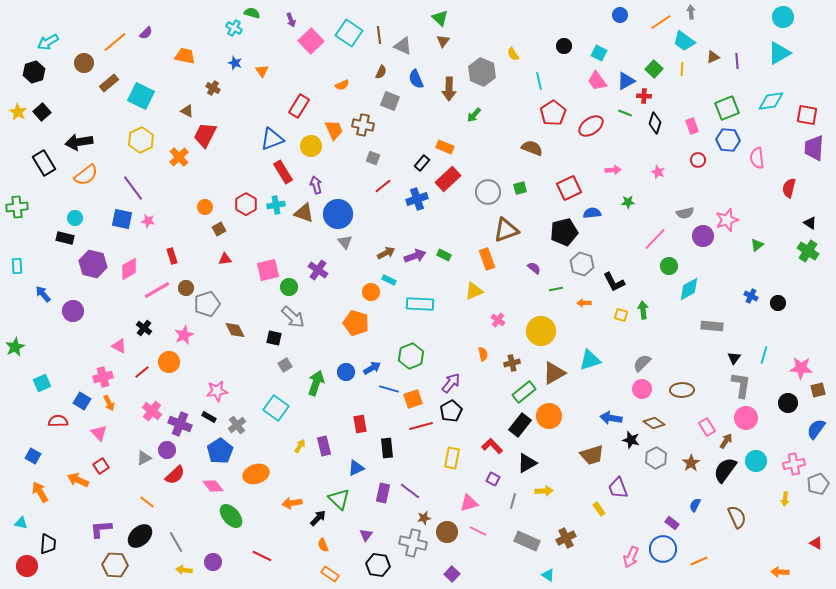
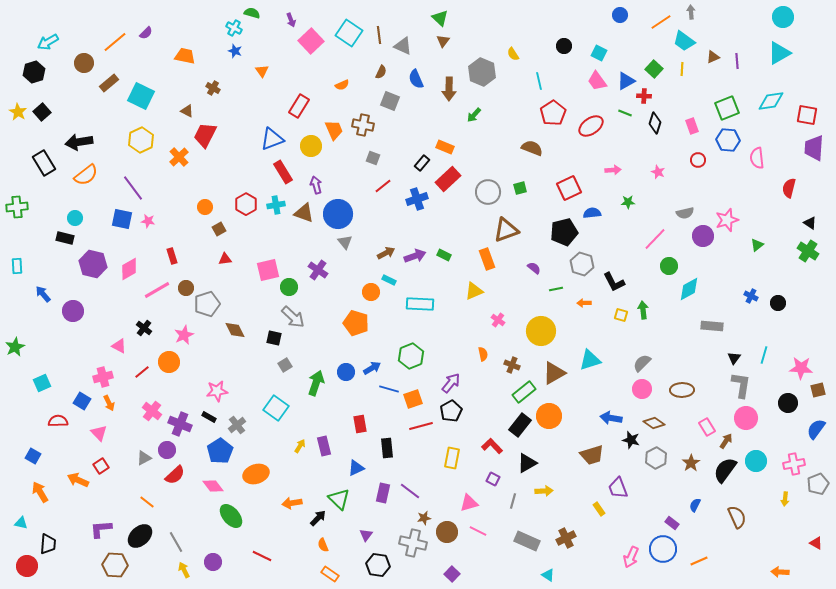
blue star at (235, 63): moved 12 px up
brown cross at (512, 363): moved 2 px down; rotated 35 degrees clockwise
yellow arrow at (184, 570): rotated 56 degrees clockwise
